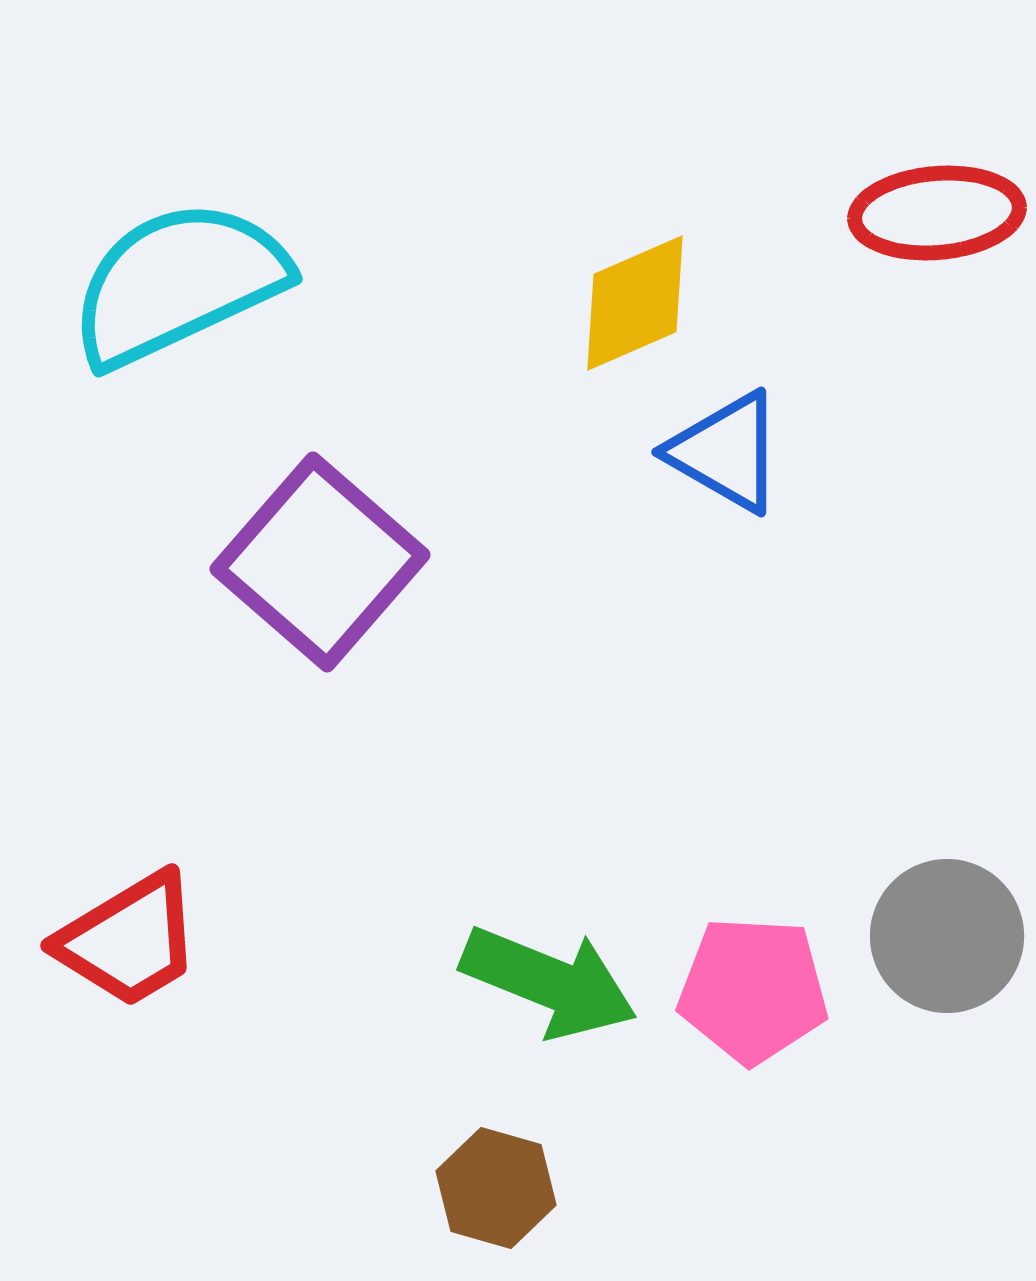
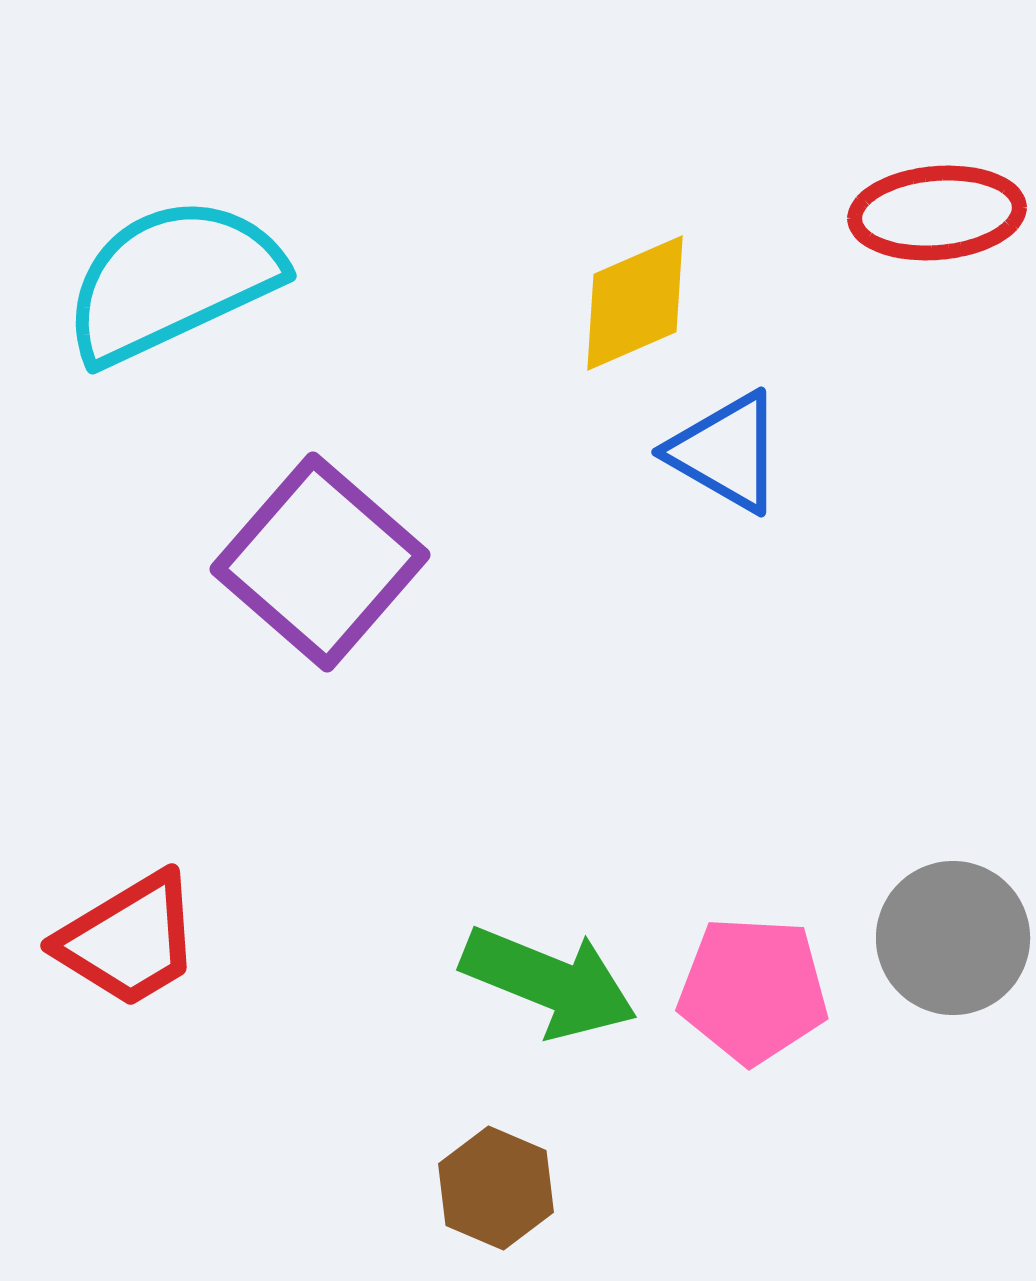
cyan semicircle: moved 6 px left, 3 px up
gray circle: moved 6 px right, 2 px down
brown hexagon: rotated 7 degrees clockwise
